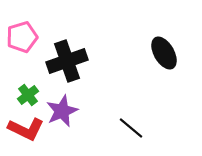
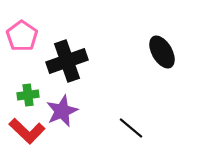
pink pentagon: moved 1 px up; rotated 20 degrees counterclockwise
black ellipse: moved 2 px left, 1 px up
green cross: rotated 30 degrees clockwise
red L-shape: moved 1 px right, 2 px down; rotated 18 degrees clockwise
